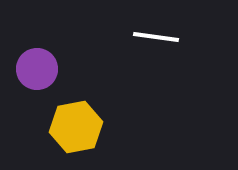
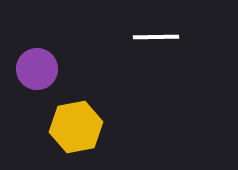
white line: rotated 9 degrees counterclockwise
